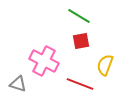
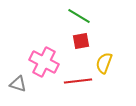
pink cross: moved 1 px down
yellow semicircle: moved 1 px left, 2 px up
red line: moved 2 px left, 3 px up; rotated 28 degrees counterclockwise
